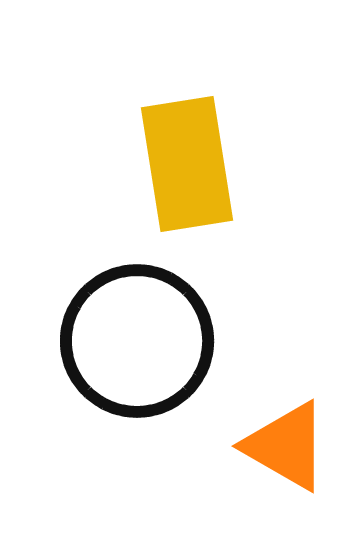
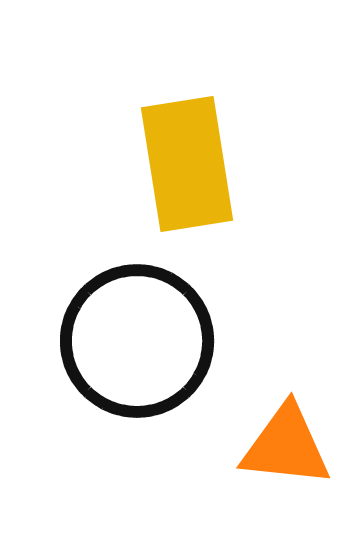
orange triangle: rotated 24 degrees counterclockwise
